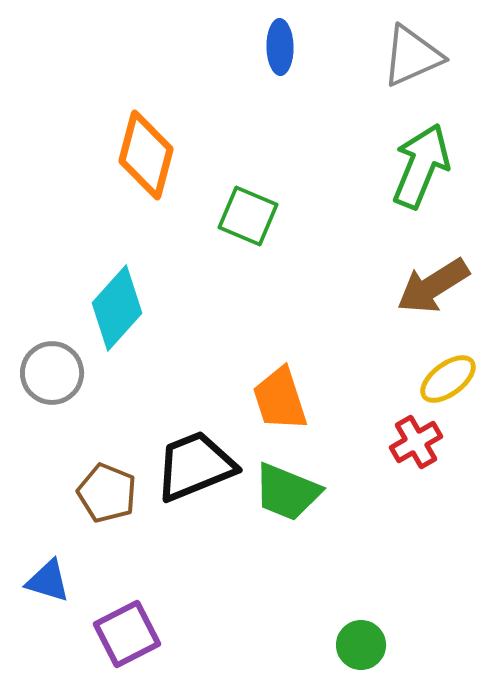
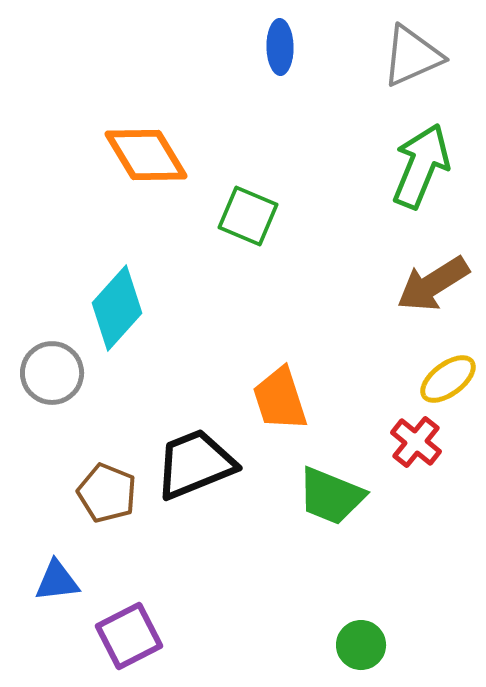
orange diamond: rotated 46 degrees counterclockwise
brown arrow: moved 2 px up
red cross: rotated 21 degrees counterclockwise
black trapezoid: moved 2 px up
green trapezoid: moved 44 px right, 4 px down
blue triangle: moved 9 px right; rotated 24 degrees counterclockwise
purple square: moved 2 px right, 2 px down
